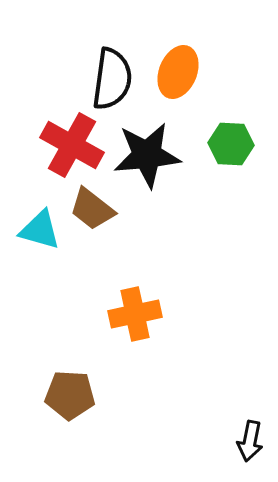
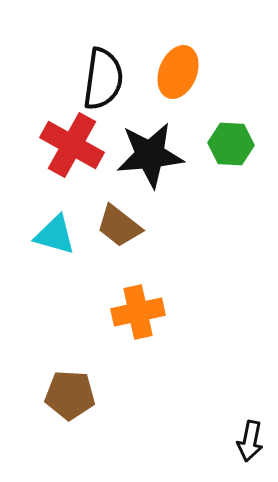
black semicircle: moved 9 px left
black star: moved 3 px right
brown trapezoid: moved 27 px right, 17 px down
cyan triangle: moved 15 px right, 5 px down
orange cross: moved 3 px right, 2 px up
